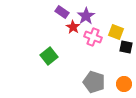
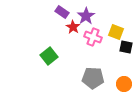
gray pentagon: moved 1 px left, 4 px up; rotated 15 degrees counterclockwise
